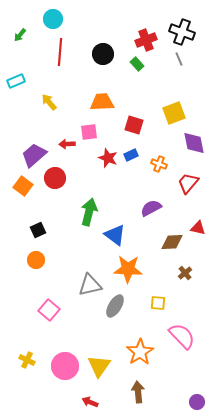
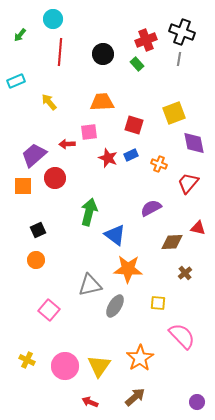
gray line at (179, 59): rotated 32 degrees clockwise
orange square at (23, 186): rotated 36 degrees counterclockwise
orange star at (140, 352): moved 6 px down
brown arrow at (138, 392): moved 3 px left, 5 px down; rotated 55 degrees clockwise
